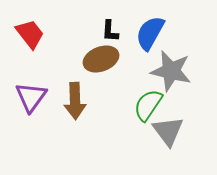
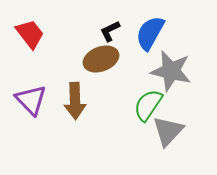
black L-shape: rotated 60 degrees clockwise
purple triangle: moved 3 px down; rotated 20 degrees counterclockwise
gray triangle: rotated 20 degrees clockwise
